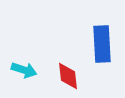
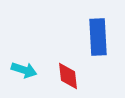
blue rectangle: moved 4 px left, 7 px up
